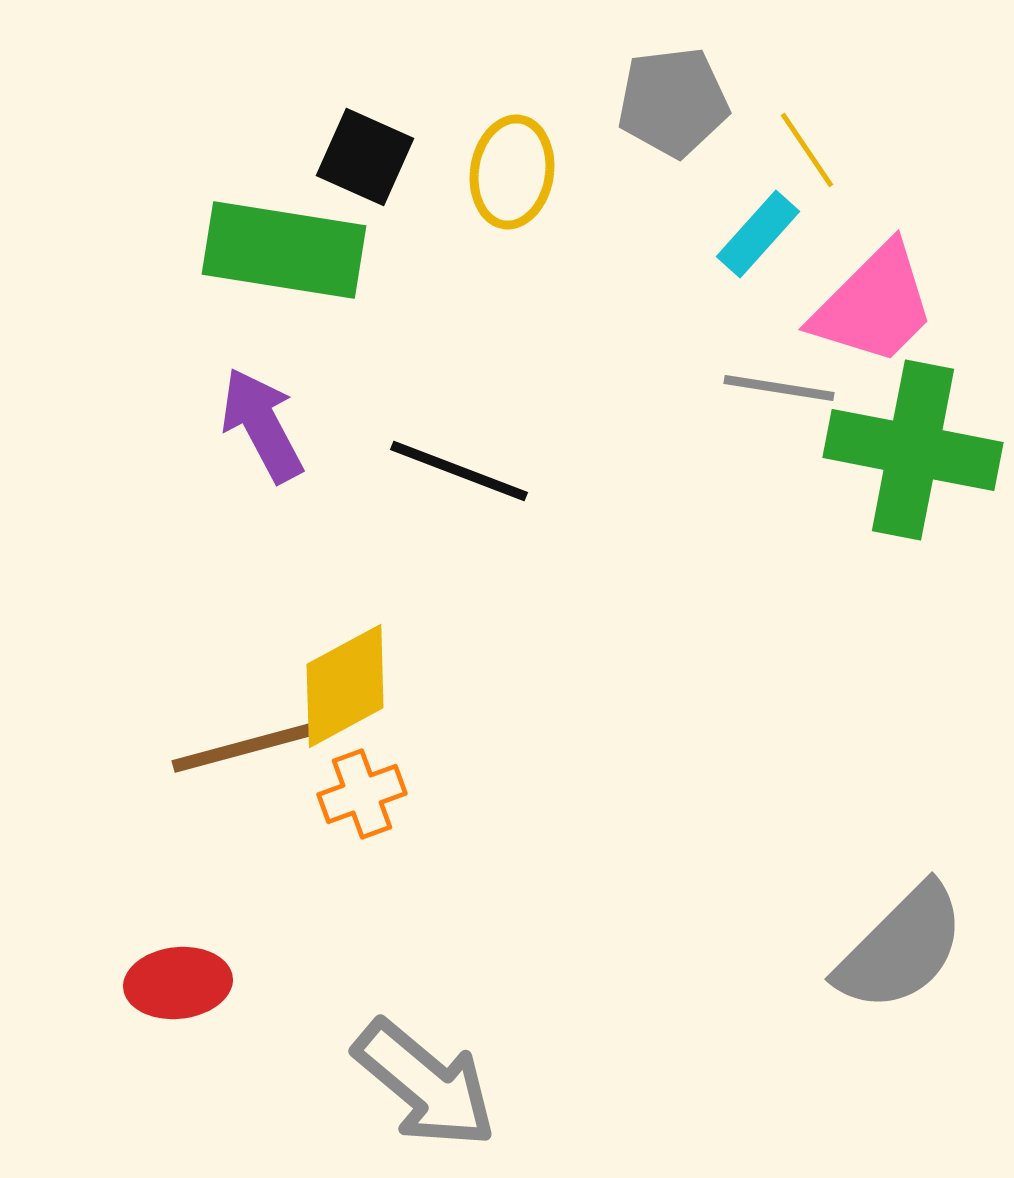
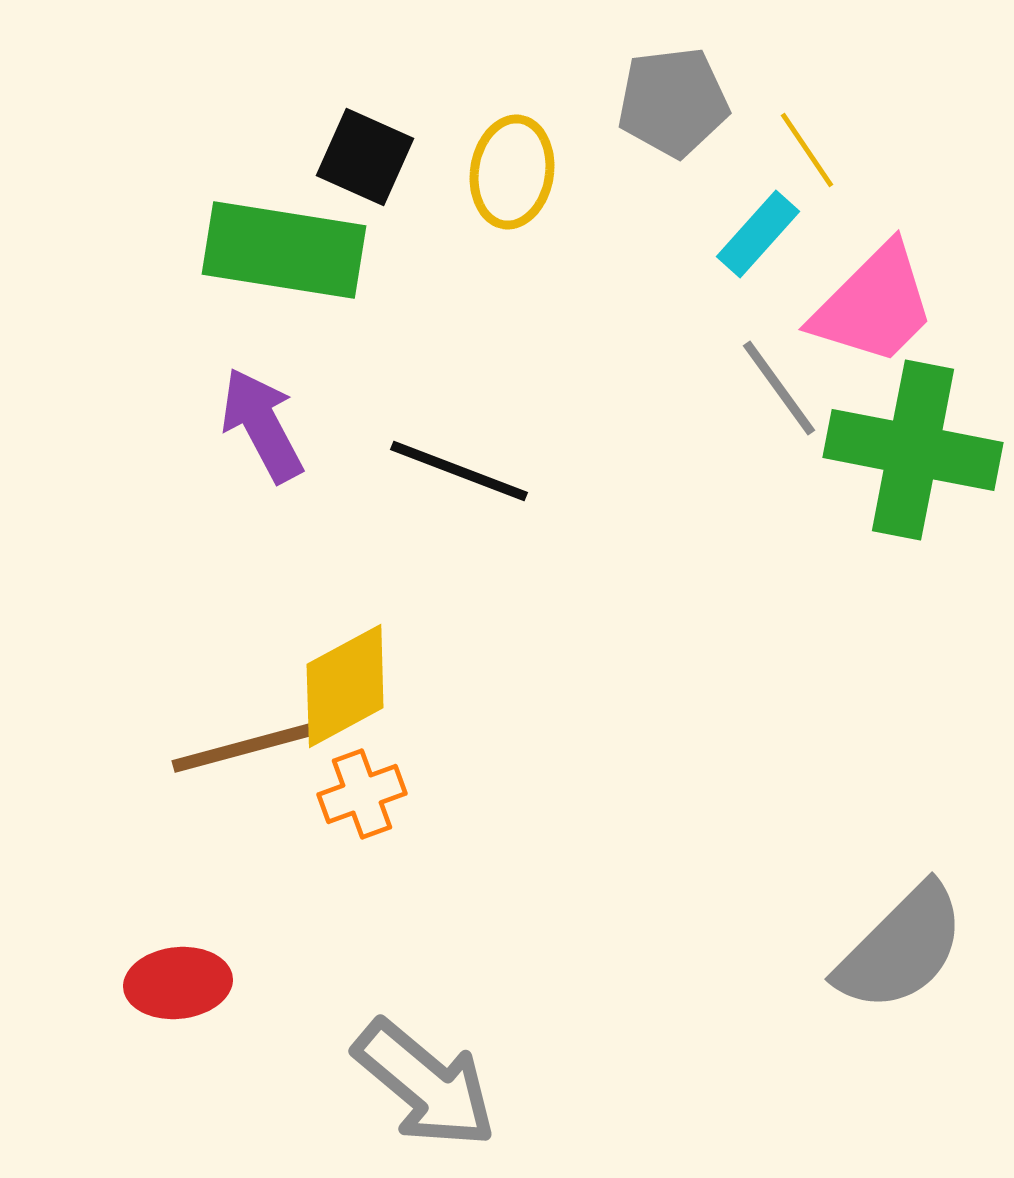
gray line: rotated 45 degrees clockwise
